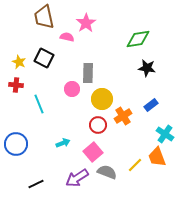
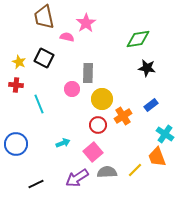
yellow line: moved 5 px down
gray semicircle: rotated 24 degrees counterclockwise
